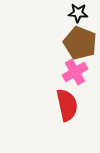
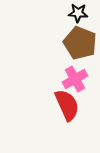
pink cross: moved 7 px down
red semicircle: rotated 12 degrees counterclockwise
